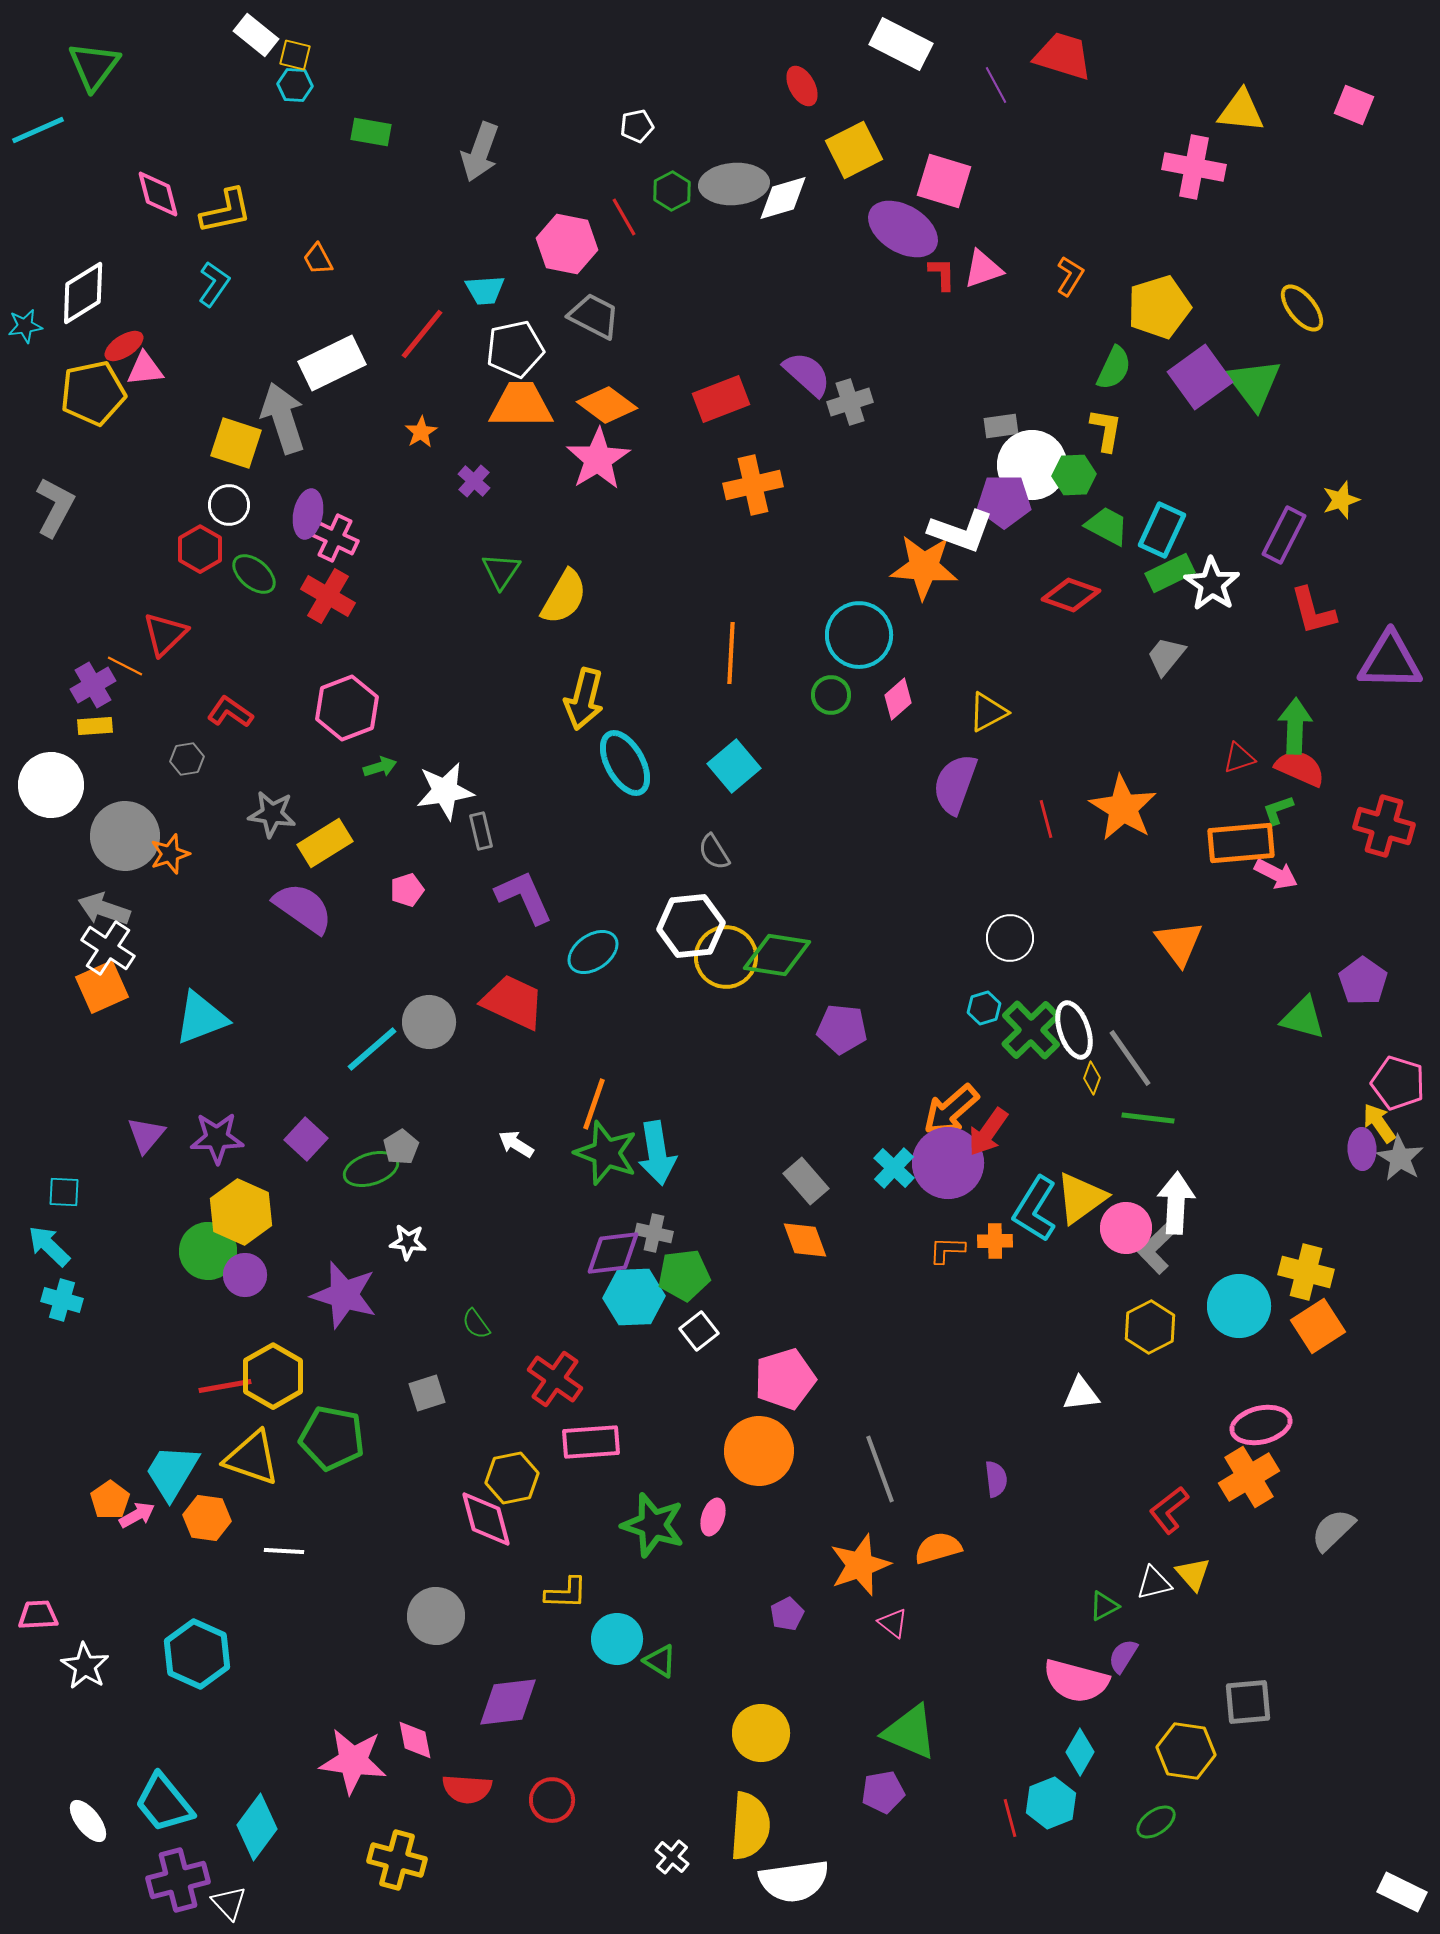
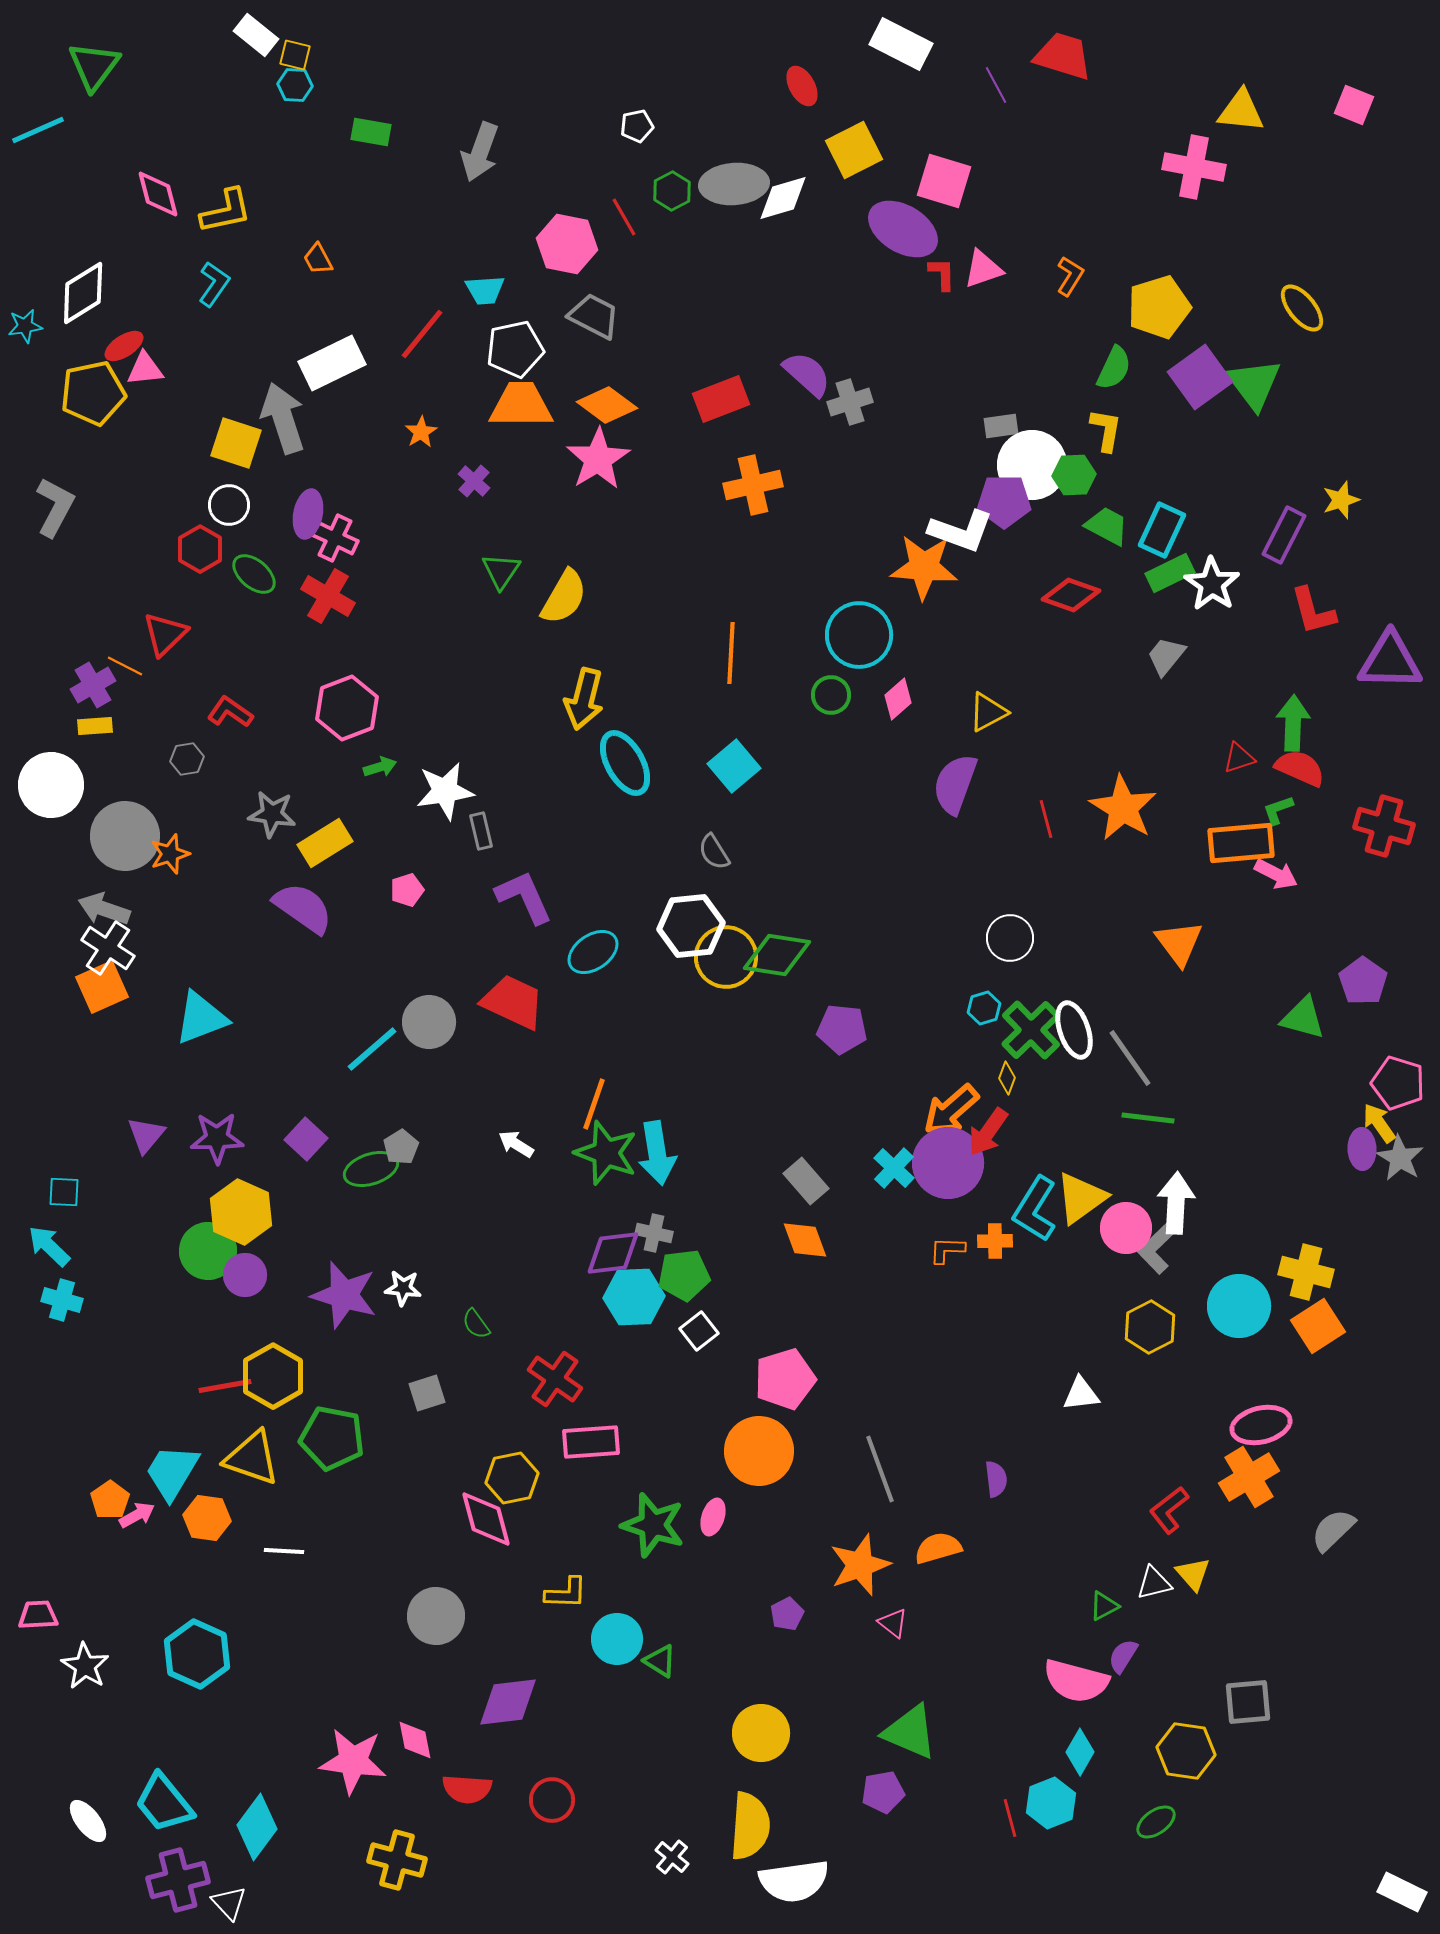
green arrow at (1295, 726): moved 2 px left, 3 px up
yellow diamond at (1092, 1078): moved 85 px left
white star at (408, 1242): moved 5 px left, 46 px down
